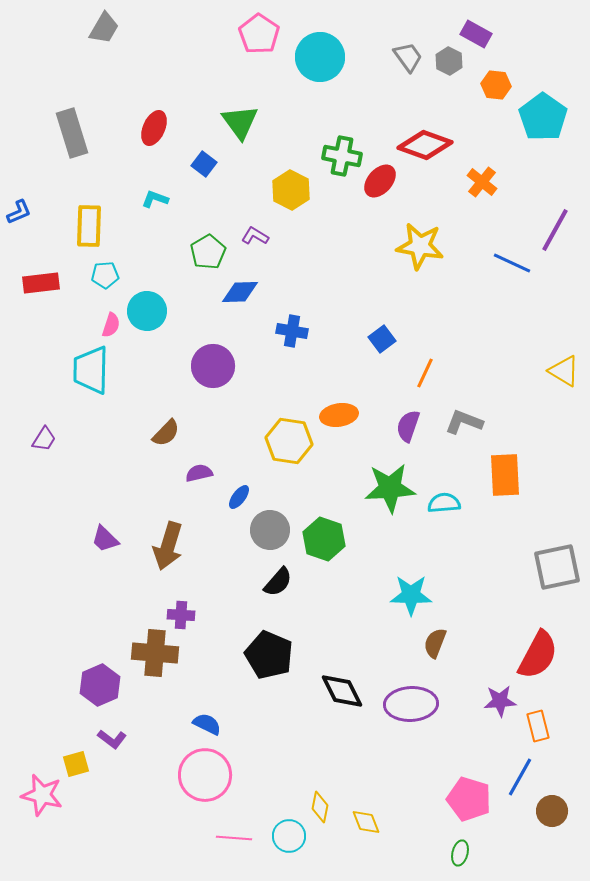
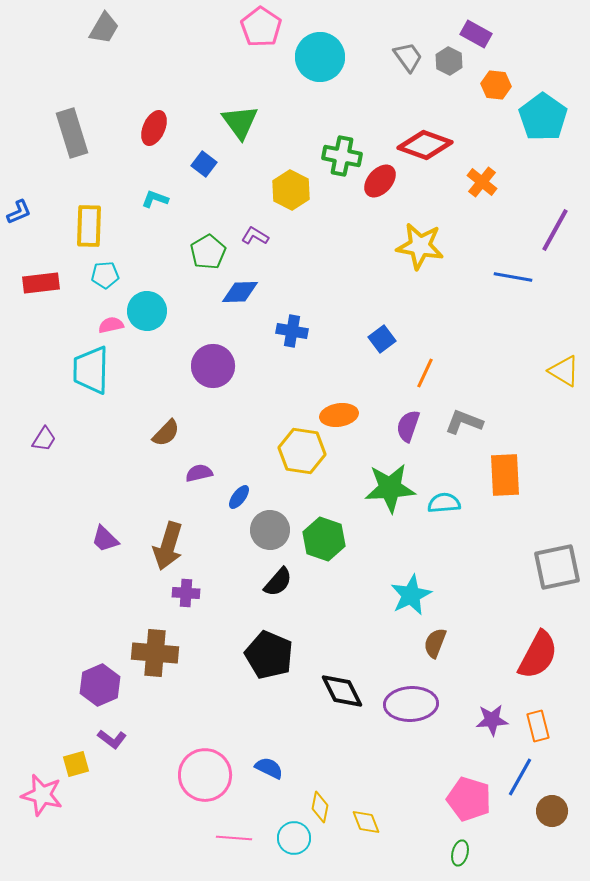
pink pentagon at (259, 34): moved 2 px right, 7 px up
blue line at (512, 263): moved 1 px right, 14 px down; rotated 15 degrees counterclockwise
pink semicircle at (111, 325): rotated 120 degrees counterclockwise
yellow hexagon at (289, 441): moved 13 px right, 10 px down
cyan star at (411, 595): rotated 27 degrees counterclockwise
purple cross at (181, 615): moved 5 px right, 22 px up
purple star at (500, 701): moved 8 px left, 19 px down
blue semicircle at (207, 724): moved 62 px right, 44 px down
cyan circle at (289, 836): moved 5 px right, 2 px down
